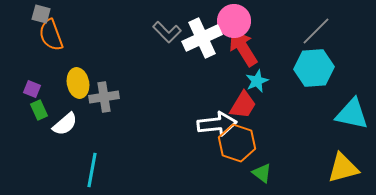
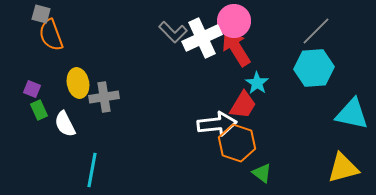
gray L-shape: moved 6 px right
red arrow: moved 7 px left
cyan star: moved 2 px down; rotated 15 degrees counterclockwise
white semicircle: rotated 104 degrees clockwise
